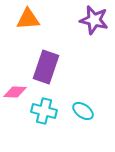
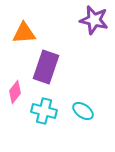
orange triangle: moved 4 px left, 14 px down
pink diamond: rotated 55 degrees counterclockwise
